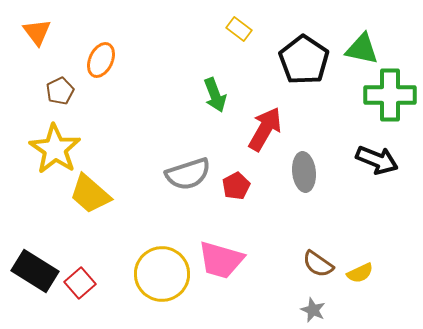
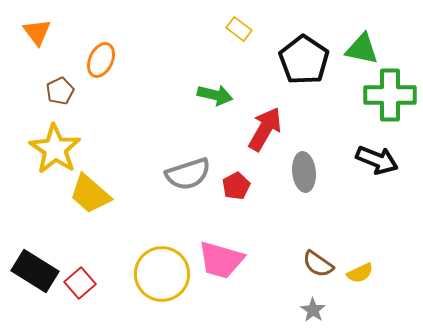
green arrow: rotated 56 degrees counterclockwise
gray star: rotated 10 degrees clockwise
